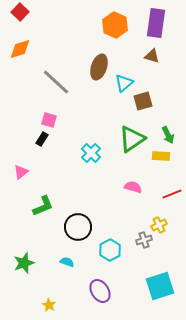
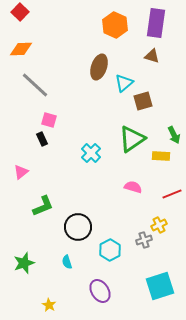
orange diamond: moved 1 px right; rotated 15 degrees clockwise
gray line: moved 21 px left, 3 px down
green arrow: moved 6 px right
black rectangle: rotated 56 degrees counterclockwise
cyan semicircle: rotated 128 degrees counterclockwise
